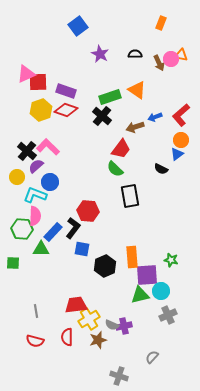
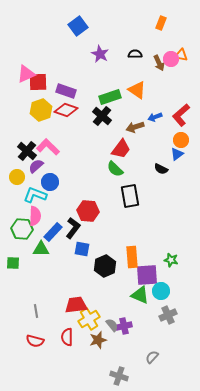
green triangle at (140, 295): rotated 36 degrees clockwise
gray semicircle at (112, 325): rotated 152 degrees counterclockwise
